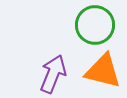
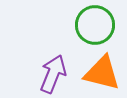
orange triangle: moved 1 px left, 2 px down
